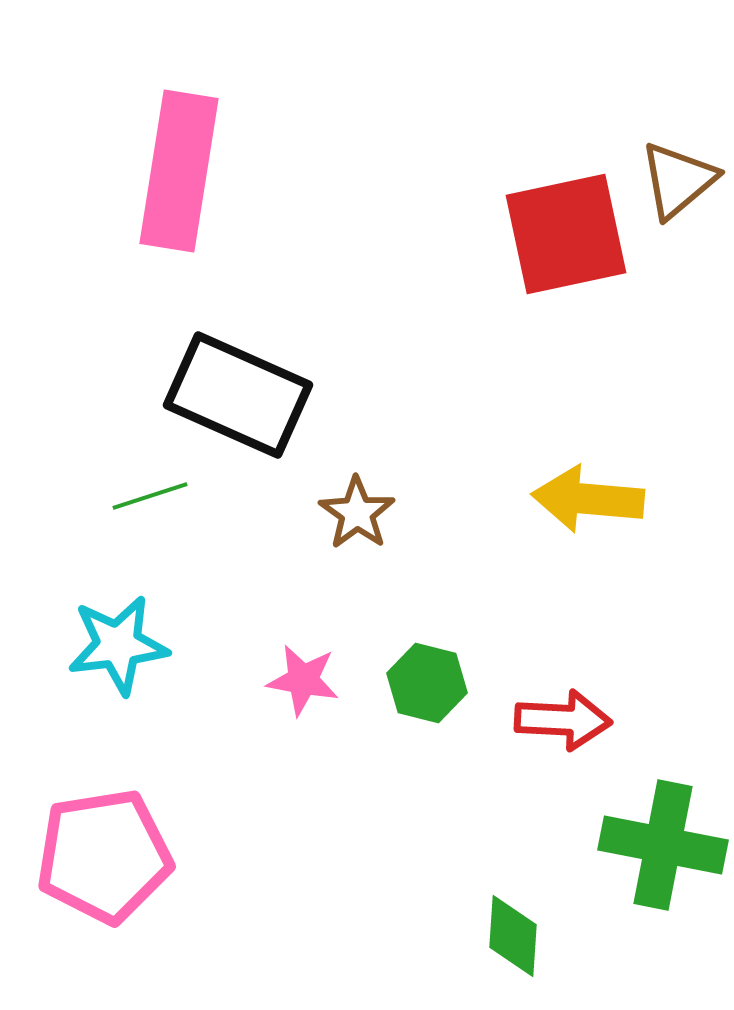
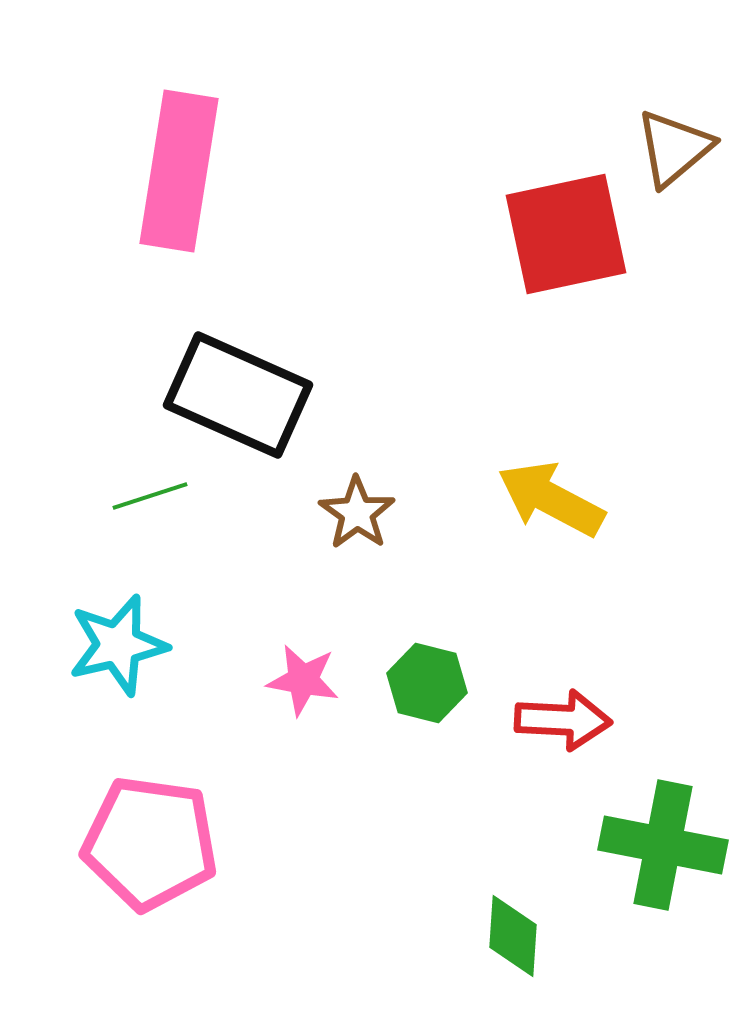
brown triangle: moved 4 px left, 32 px up
yellow arrow: moved 37 px left; rotated 23 degrees clockwise
cyan star: rotated 6 degrees counterclockwise
pink pentagon: moved 46 px right, 13 px up; rotated 17 degrees clockwise
